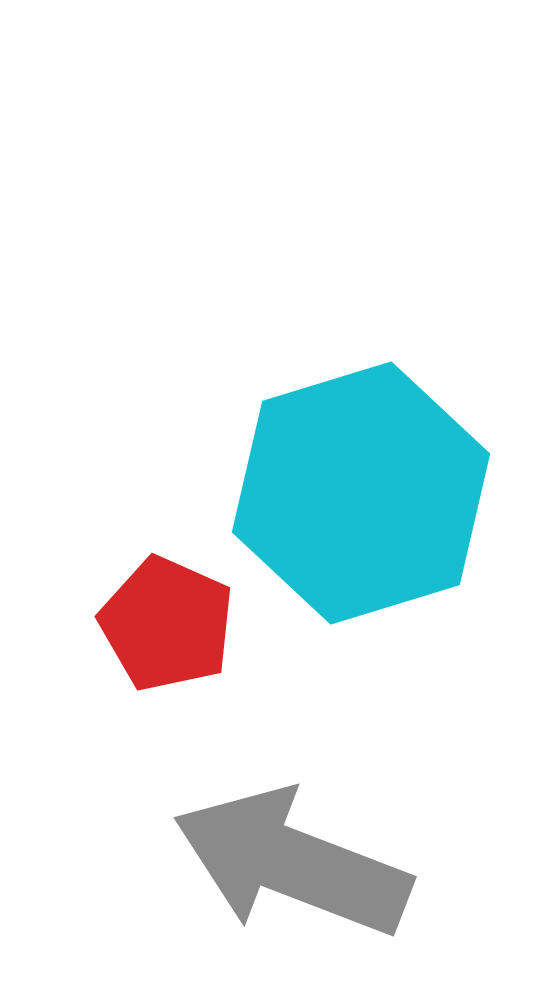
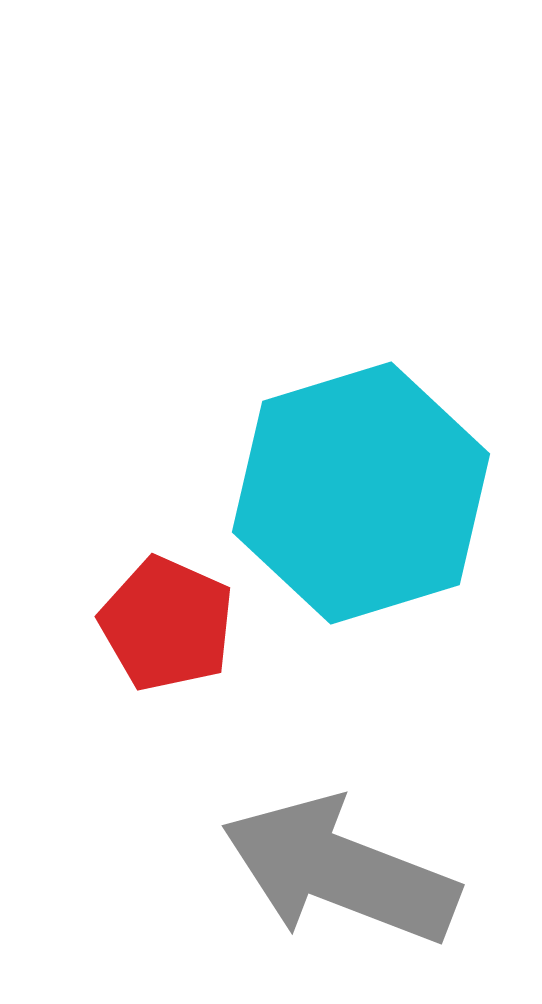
gray arrow: moved 48 px right, 8 px down
